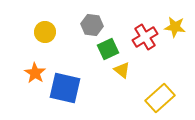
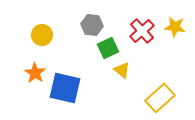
yellow circle: moved 3 px left, 3 px down
red cross: moved 3 px left, 6 px up; rotated 10 degrees counterclockwise
green square: moved 1 px up
